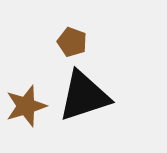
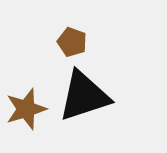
brown star: moved 3 px down
